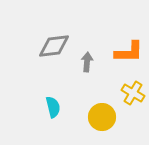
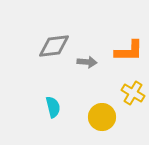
orange L-shape: moved 1 px up
gray arrow: rotated 90 degrees clockwise
